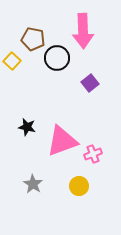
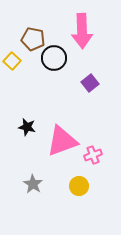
pink arrow: moved 1 px left
black circle: moved 3 px left
pink cross: moved 1 px down
